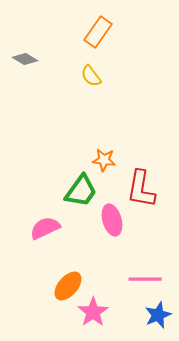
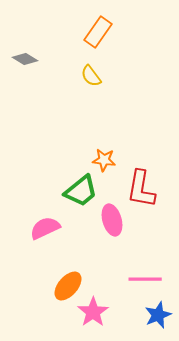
green trapezoid: rotated 15 degrees clockwise
